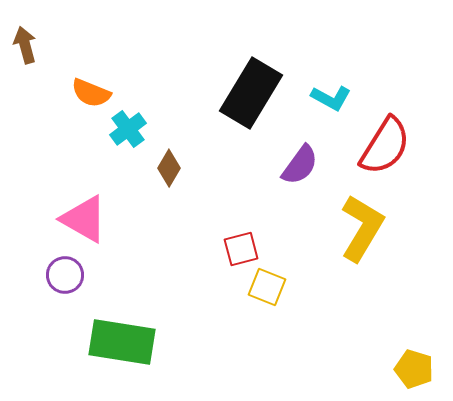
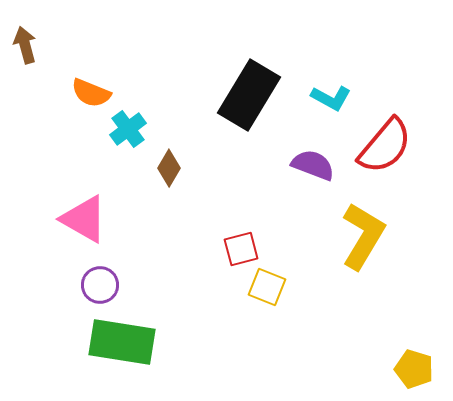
black rectangle: moved 2 px left, 2 px down
red semicircle: rotated 8 degrees clockwise
purple semicircle: moved 13 px right; rotated 105 degrees counterclockwise
yellow L-shape: moved 1 px right, 8 px down
purple circle: moved 35 px right, 10 px down
